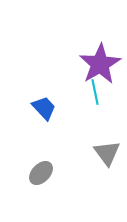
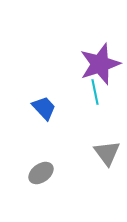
purple star: rotated 12 degrees clockwise
gray ellipse: rotated 10 degrees clockwise
